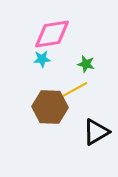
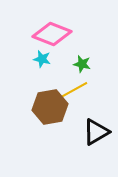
pink diamond: rotated 30 degrees clockwise
cyan star: rotated 18 degrees clockwise
green star: moved 4 px left
brown hexagon: rotated 12 degrees counterclockwise
